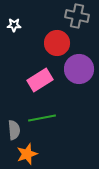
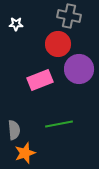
gray cross: moved 8 px left
white star: moved 2 px right, 1 px up
red circle: moved 1 px right, 1 px down
pink rectangle: rotated 10 degrees clockwise
green line: moved 17 px right, 6 px down
orange star: moved 2 px left, 1 px up
